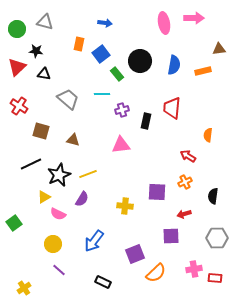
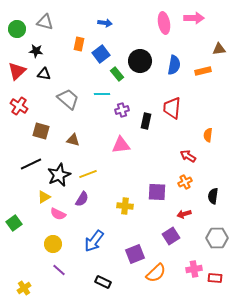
red triangle at (17, 67): moved 4 px down
purple square at (171, 236): rotated 30 degrees counterclockwise
